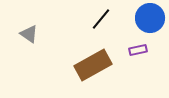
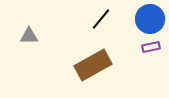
blue circle: moved 1 px down
gray triangle: moved 2 px down; rotated 36 degrees counterclockwise
purple rectangle: moved 13 px right, 3 px up
